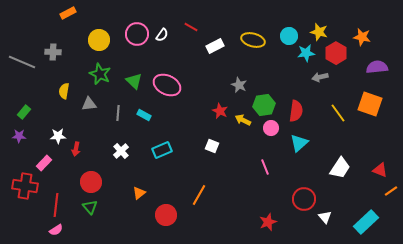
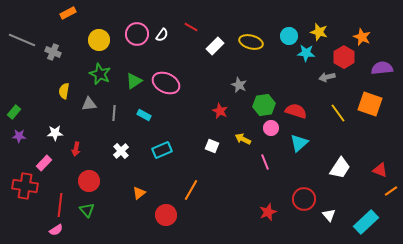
orange star at (362, 37): rotated 12 degrees clockwise
yellow ellipse at (253, 40): moved 2 px left, 2 px down
white rectangle at (215, 46): rotated 18 degrees counterclockwise
gray cross at (53, 52): rotated 21 degrees clockwise
cyan star at (306, 53): rotated 12 degrees clockwise
red hexagon at (336, 53): moved 8 px right, 4 px down
gray line at (22, 62): moved 22 px up
purple semicircle at (377, 67): moved 5 px right, 1 px down
gray arrow at (320, 77): moved 7 px right
green triangle at (134, 81): rotated 42 degrees clockwise
pink ellipse at (167, 85): moved 1 px left, 2 px up
red semicircle at (296, 111): rotated 80 degrees counterclockwise
green rectangle at (24, 112): moved 10 px left
gray line at (118, 113): moved 4 px left
yellow arrow at (243, 120): moved 19 px down
white star at (58, 136): moved 3 px left, 3 px up
pink line at (265, 167): moved 5 px up
red circle at (91, 182): moved 2 px left, 1 px up
orange line at (199, 195): moved 8 px left, 5 px up
red line at (56, 205): moved 4 px right
green triangle at (90, 207): moved 3 px left, 3 px down
white triangle at (325, 217): moved 4 px right, 2 px up
red star at (268, 222): moved 10 px up
